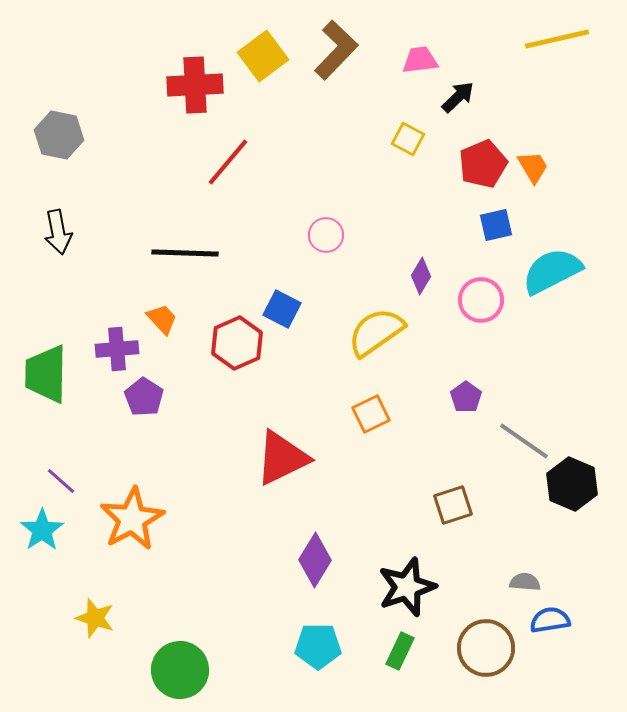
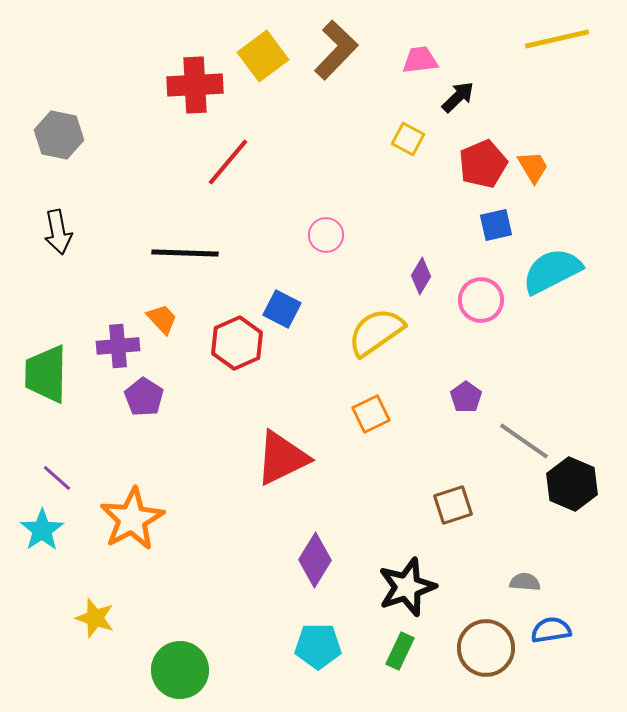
purple cross at (117, 349): moved 1 px right, 3 px up
purple line at (61, 481): moved 4 px left, 3 px up
blue semicircle at (550, 620): moved 1 px right, 10 px down
